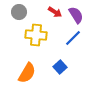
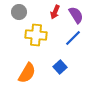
red arrow: rotated 80 degrees clockwise
